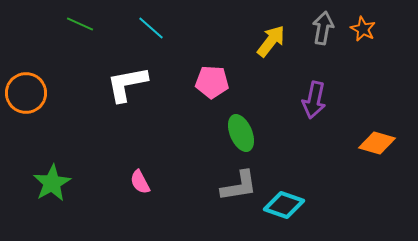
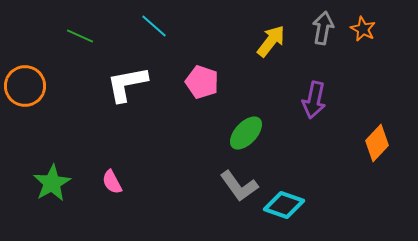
green line: moved 12 px down
cyan line: moved 3 px right, 2 px up
pink pentagon: moved 10 px left; rotated 16 degrees clockwise
orange circle: moved 1 px left, 7 px up
green ellipse: moved 5 px right; rotated 66 degrees clockwise
orange diamond: rotated 63 degrees counterclockwise
pink semicircle: moved 28 px left
gray L-shape: rotated 63 degrees clockwise
